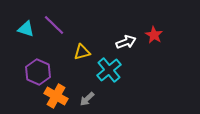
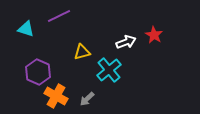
purple line: moved 5 px right, 9 px up; rotated 70 degrees counterclockwise
